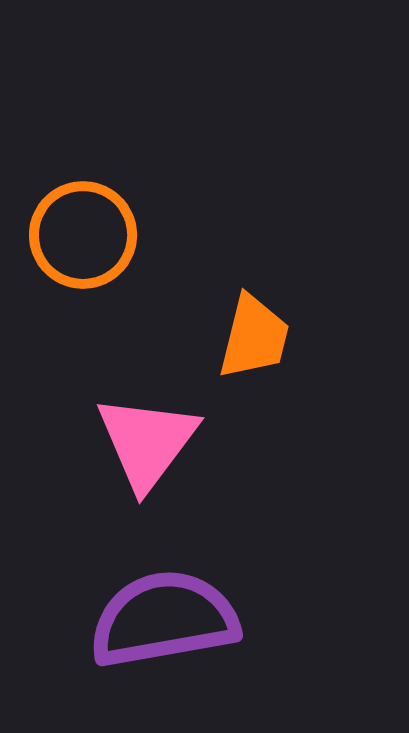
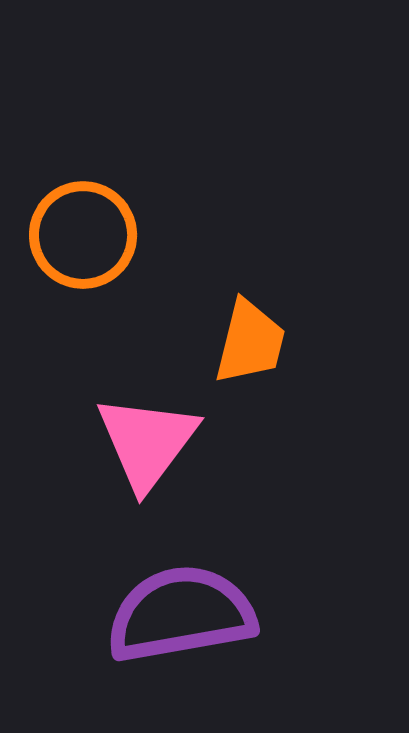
orange trapezoid: moved 4 px left, 5 px down
purple semicircle: moved 17 px right, 5 px up
